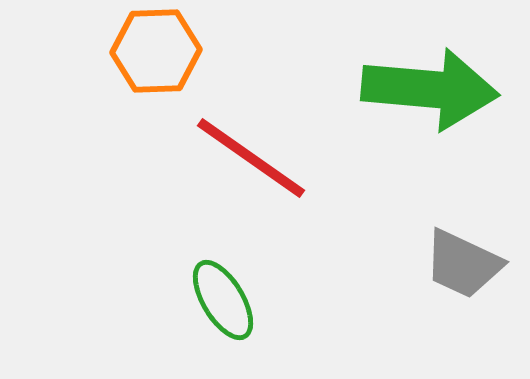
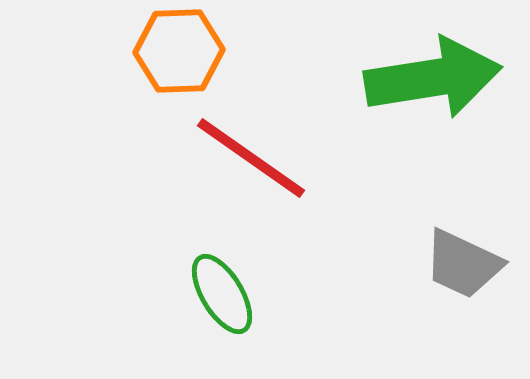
orange hexagon: moved 23 px right
green arrow: moved 3 px right, 11 px up; rotated 14 degrees counterclockwise
green ellipse: moved 1 px left, 6 px up
